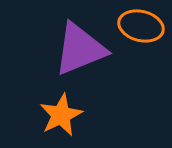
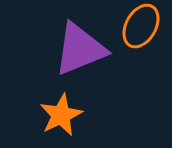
orange ellipse: rotated 75 degrees counterclockwise
